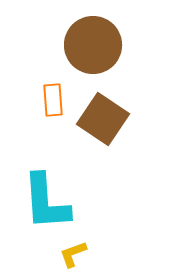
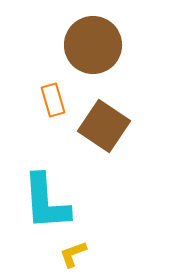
orange rectangle: rotated 12 degrees counterclockwise
brown square: moved 1 px right, 7 px down
